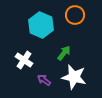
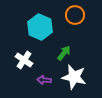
cyan hexagon: moved 1 px left, 2 px down
purple arrow: rotated 32 degrees counterclockwise
